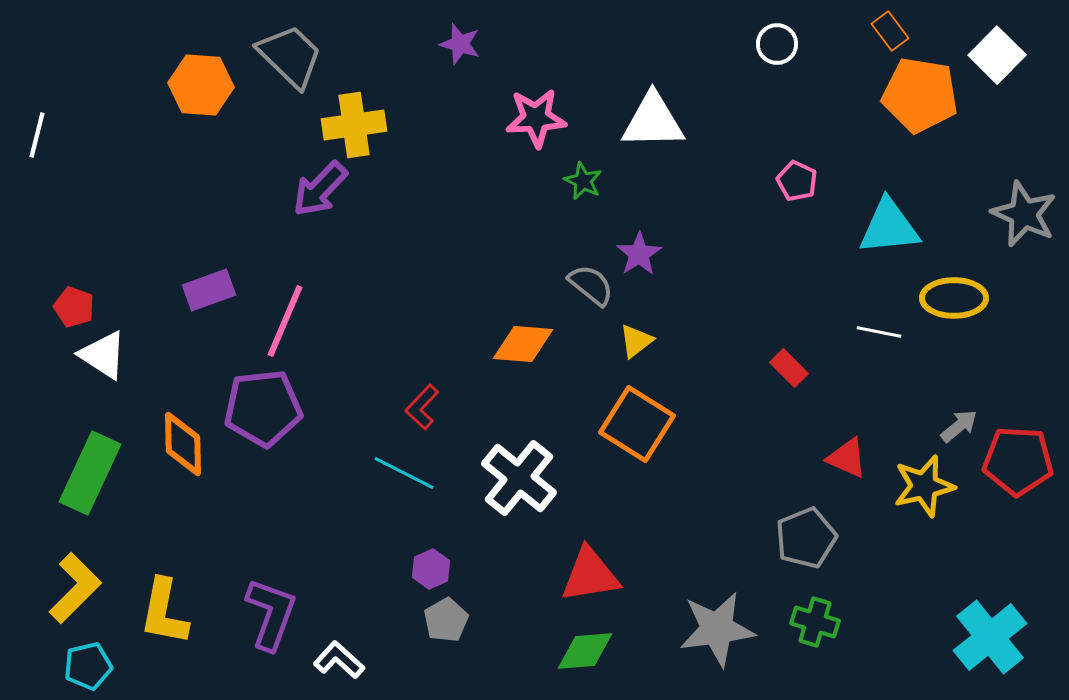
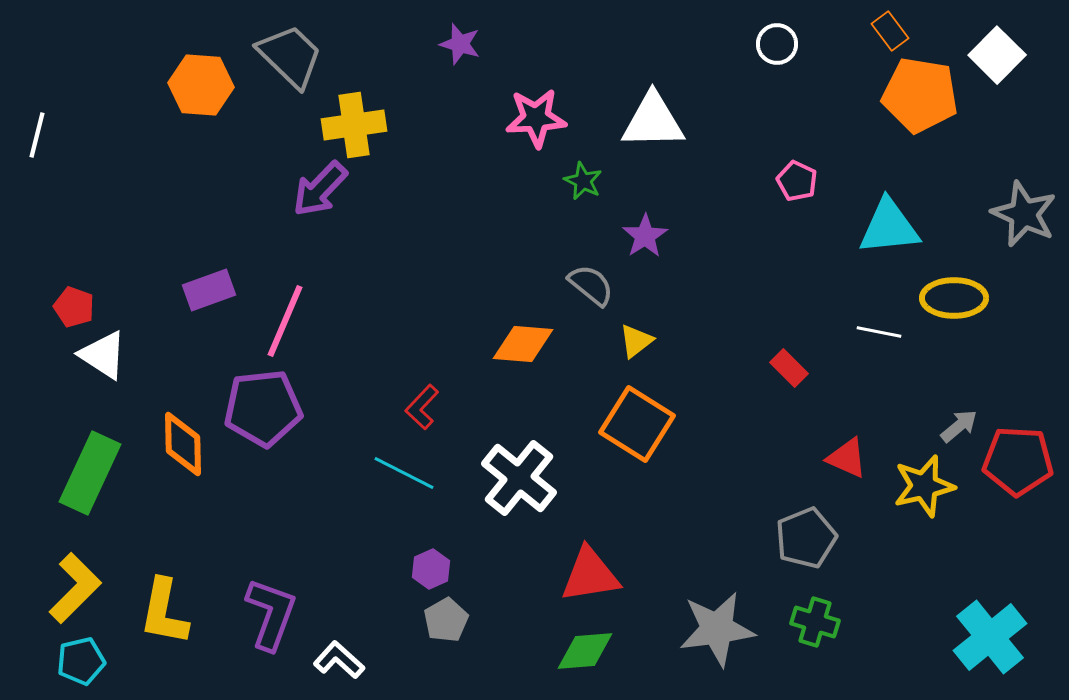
purple star at (639, 254): moved 6 px right, 18 px up
cyan pentagon at (88, 666): moved 7 px left, 5 px up
